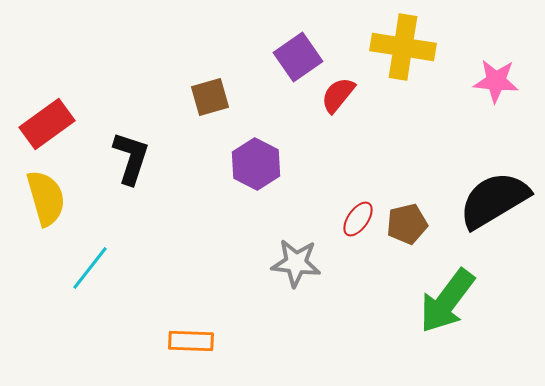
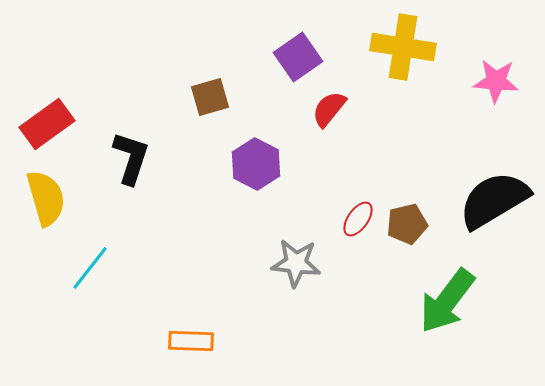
red semicircle: moved 9 px left, 14 px down
